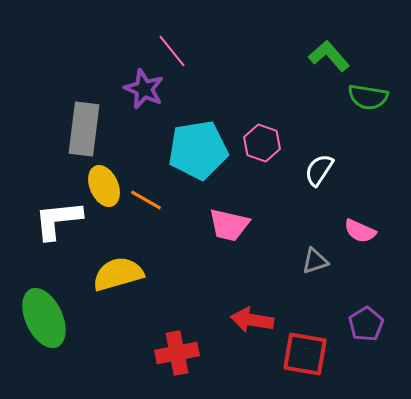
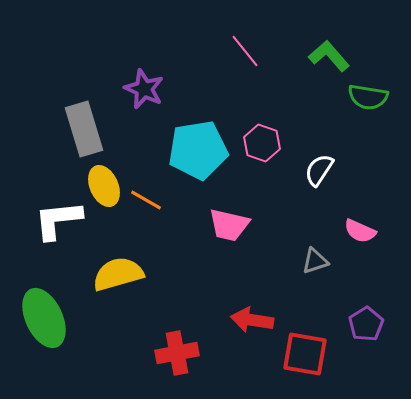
pink line: moved 73 px right
gray rectangle: rotated 24 degrees counterclockwise
